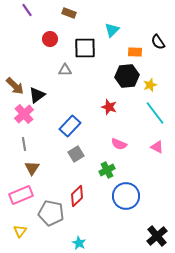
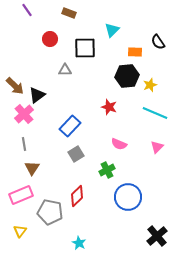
cyan line: rotated 30 degrees counterclockwise
pink triangle: rotated 48 degrees clockwise
blue circle: moved 2 px right, 1 px down
gray pentagon: moved 1 px left, 1 px up
